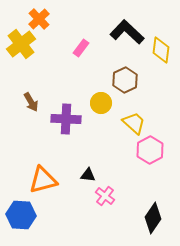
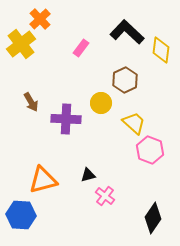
orange cross: moved 1 px right
pink hexagon: rotated 12 degrees counterclockwise
black triangle: rotated 21 degrees counterclockwise
